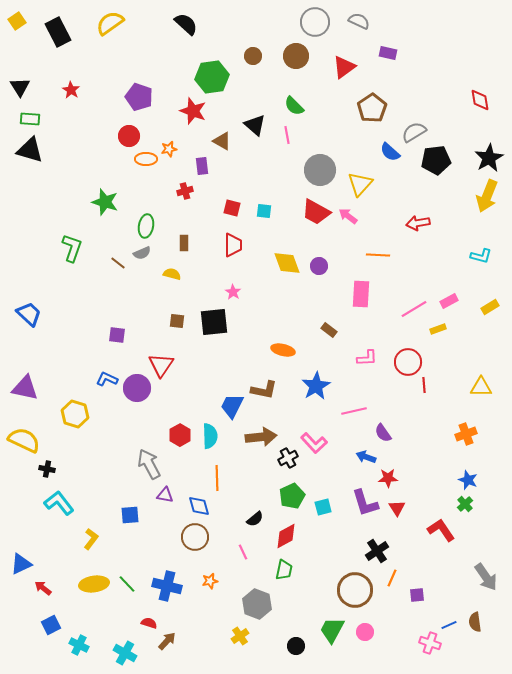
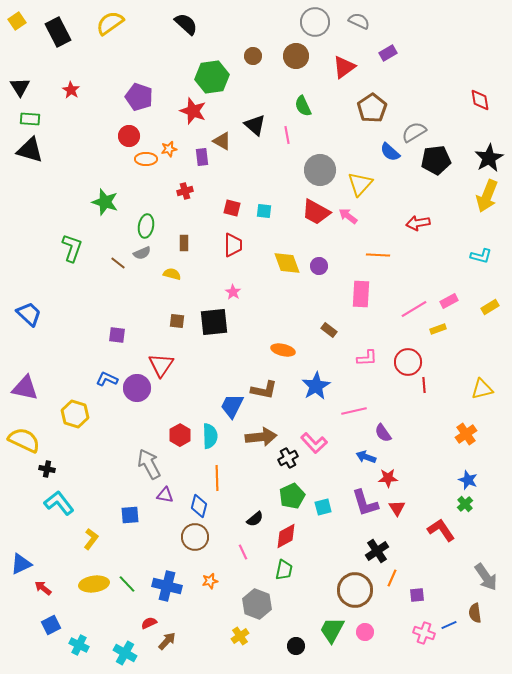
purple rectangle at (388, 53): rotated 42 degrees counterclockwise
green semicircle at (294, 106): moved 9 px right; rotated 20 degrees clockwise
purple rectangle at (202, 166): moved 9 px up
yellow triangle at (481, 387): moved 1 px right, 2 px down; rotated 15 degrees counterclockwise
orange cross at (466, 434): rotated 15 degrees counterclockwise
blue diamond at (199, 506): rotated 30 degrees clockwise
brown semicircle at (475, 622): moved 9 px up
red semicircle at (149, 623): rotated 42 degrees counterclockwise
pink cross at (430, 643): moved 6 px left, 10 px up
